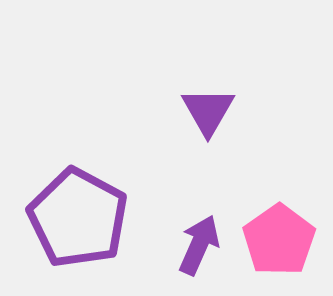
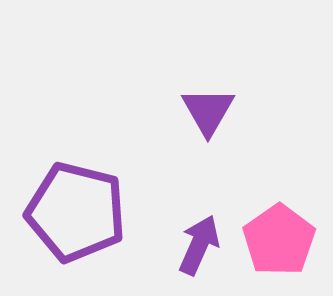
purple pentagon: moved 2 px left, 6 px up; rotated 14 degrees counterclockwise
